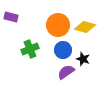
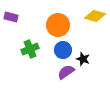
yellow diamond: moved 10 px right, 11 px up
